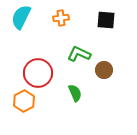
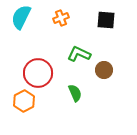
orange cross: rotated 14 degrees counterclockwise
